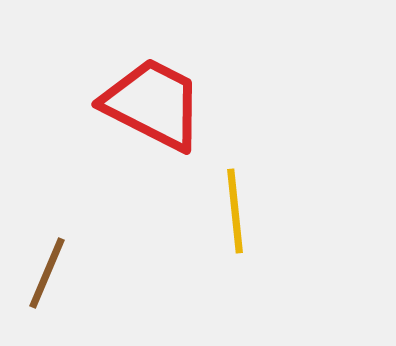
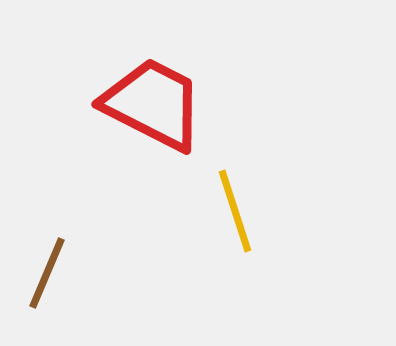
yellow line: rotated 12 degrees counterclockwise
